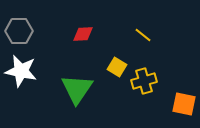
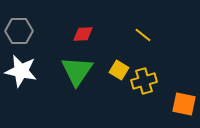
yellow square: moved 2 px right, 3 px down
green triangle: moved 18 px up
